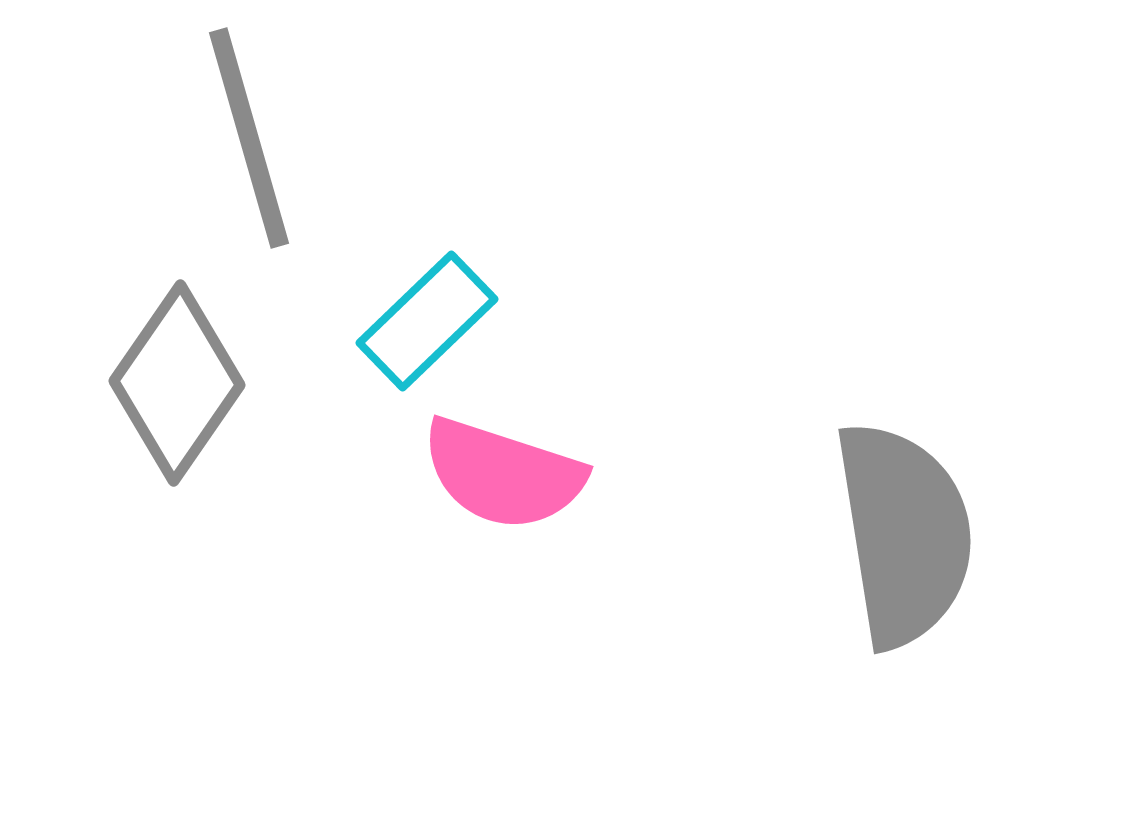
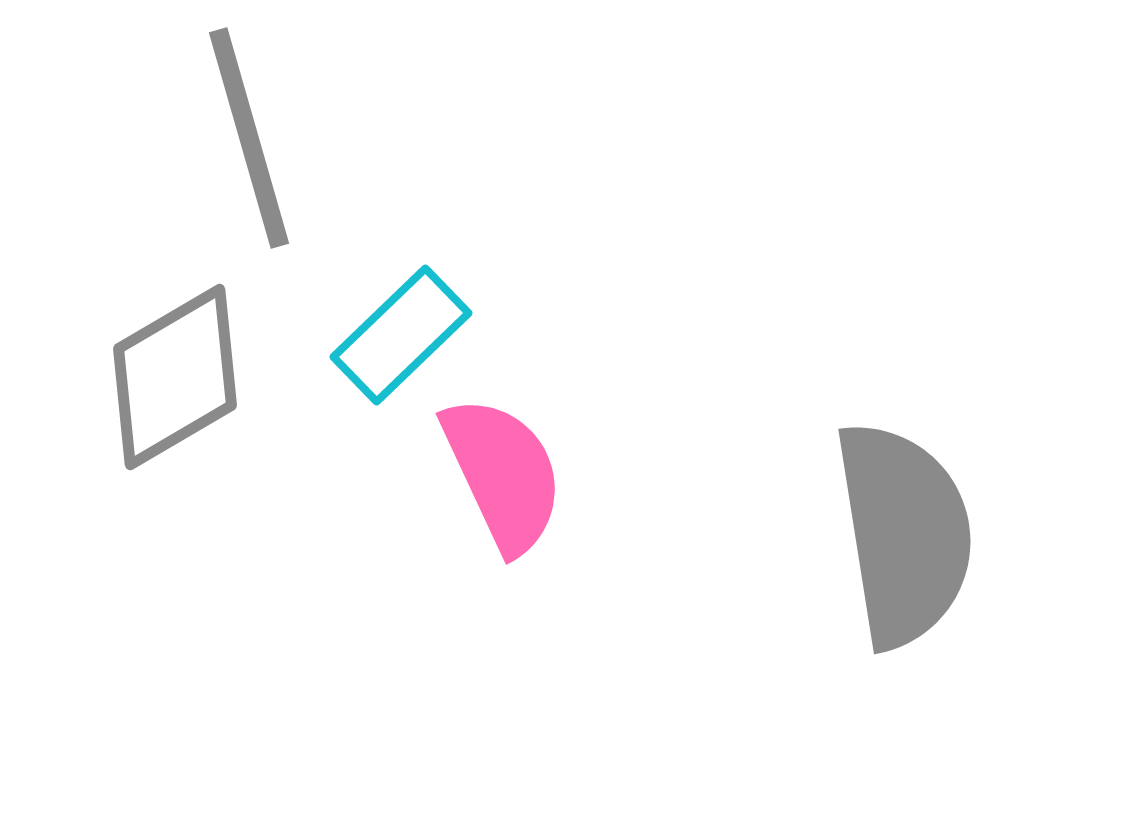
cyan rectangle: moved 26 px left, 14 px down
gray diamond: moved 2 px left, 6 px up; rotated 25 degrees clockwise
pink semicircle: rotated 133 degrees counterclockwise
